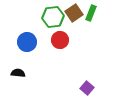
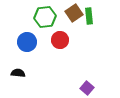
green rectangle: moved 2 px left, 3 px down; rotated 28 degrees counterclockwise
green hexagon: moved 8 px left
